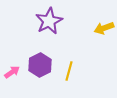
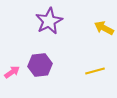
yellow arrow: rotated 48 degrees clockwise
purple hexagon: rotated 20 degrees clockwise
yellow line: moved 26 px right; rotated 60 degrees clockwise
